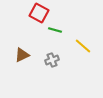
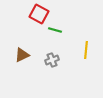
red square: moved 1 px down
yellow line: moved 3 px right, 4 px down; rotated 54 degrees clockwise
